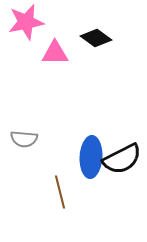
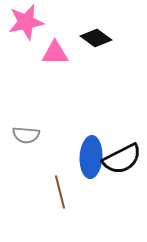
gray semicircle: moved 2 px right, 4 px up
